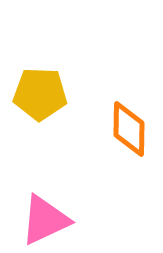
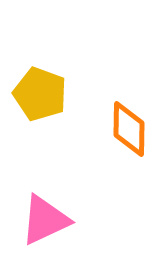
yellow pentagon: rotated 18 degrees clockwise
